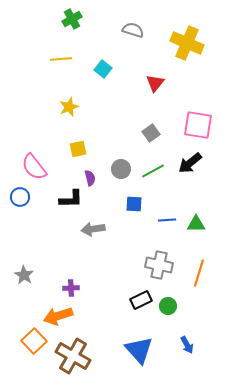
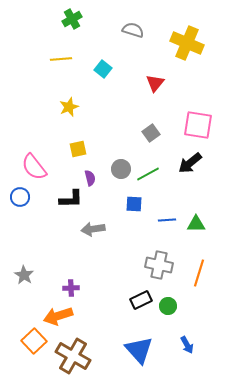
green line: moved 5 px left, 3 px down
